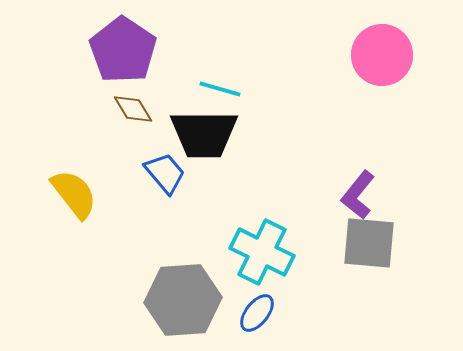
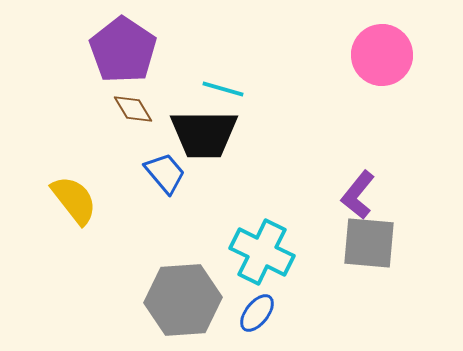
cyan line: moved 3 px right
yellow semicircle: moved 6 px down
